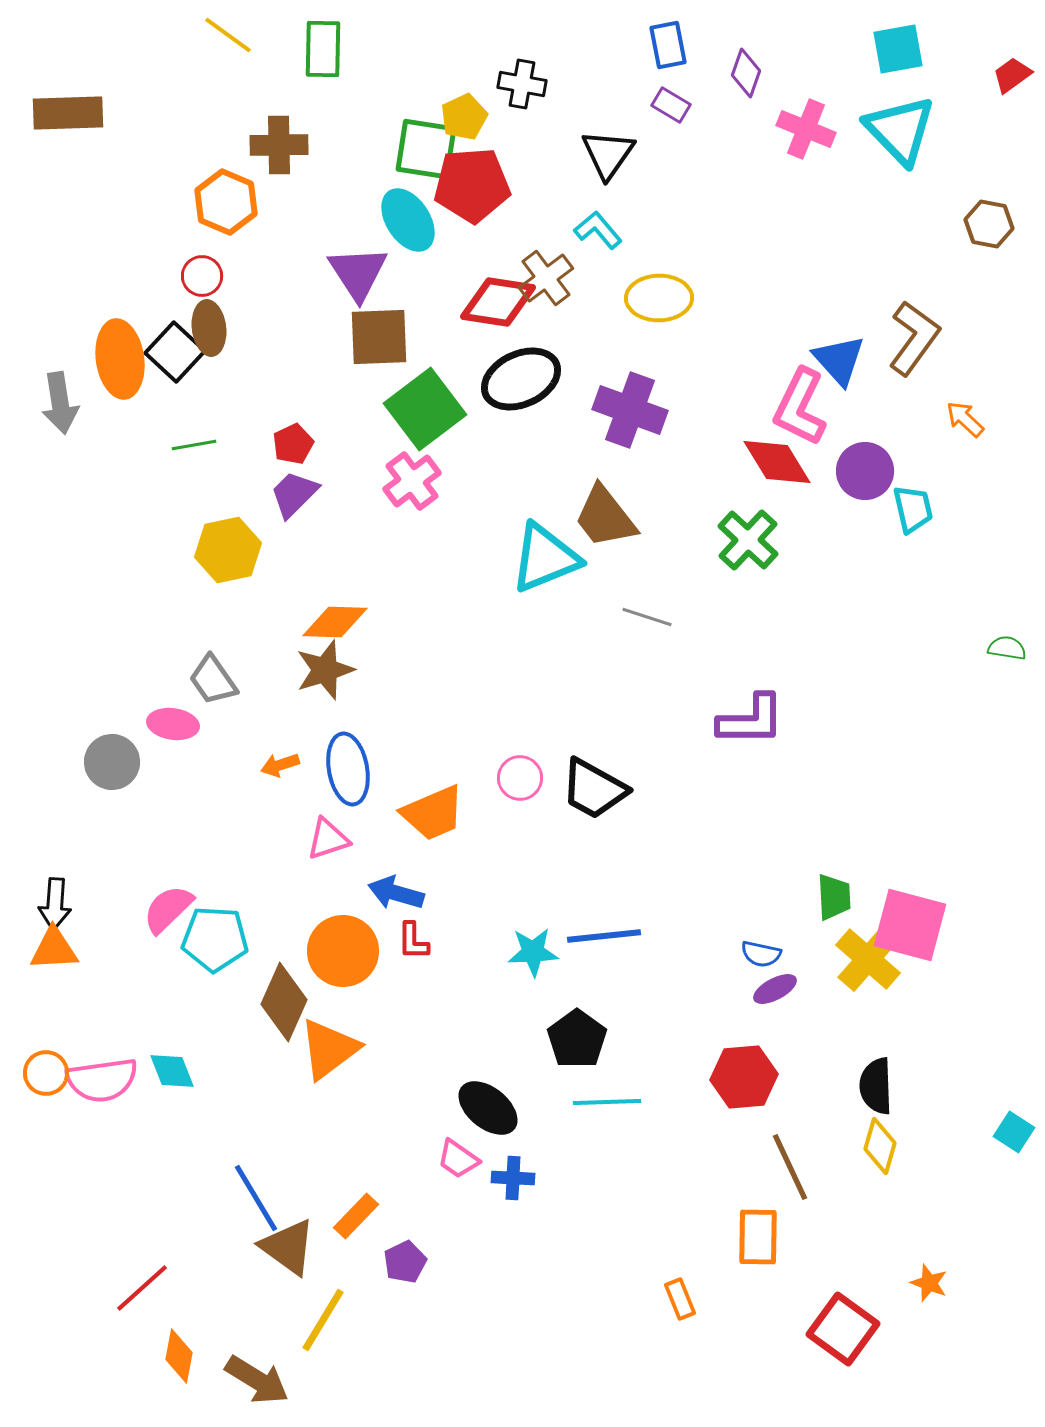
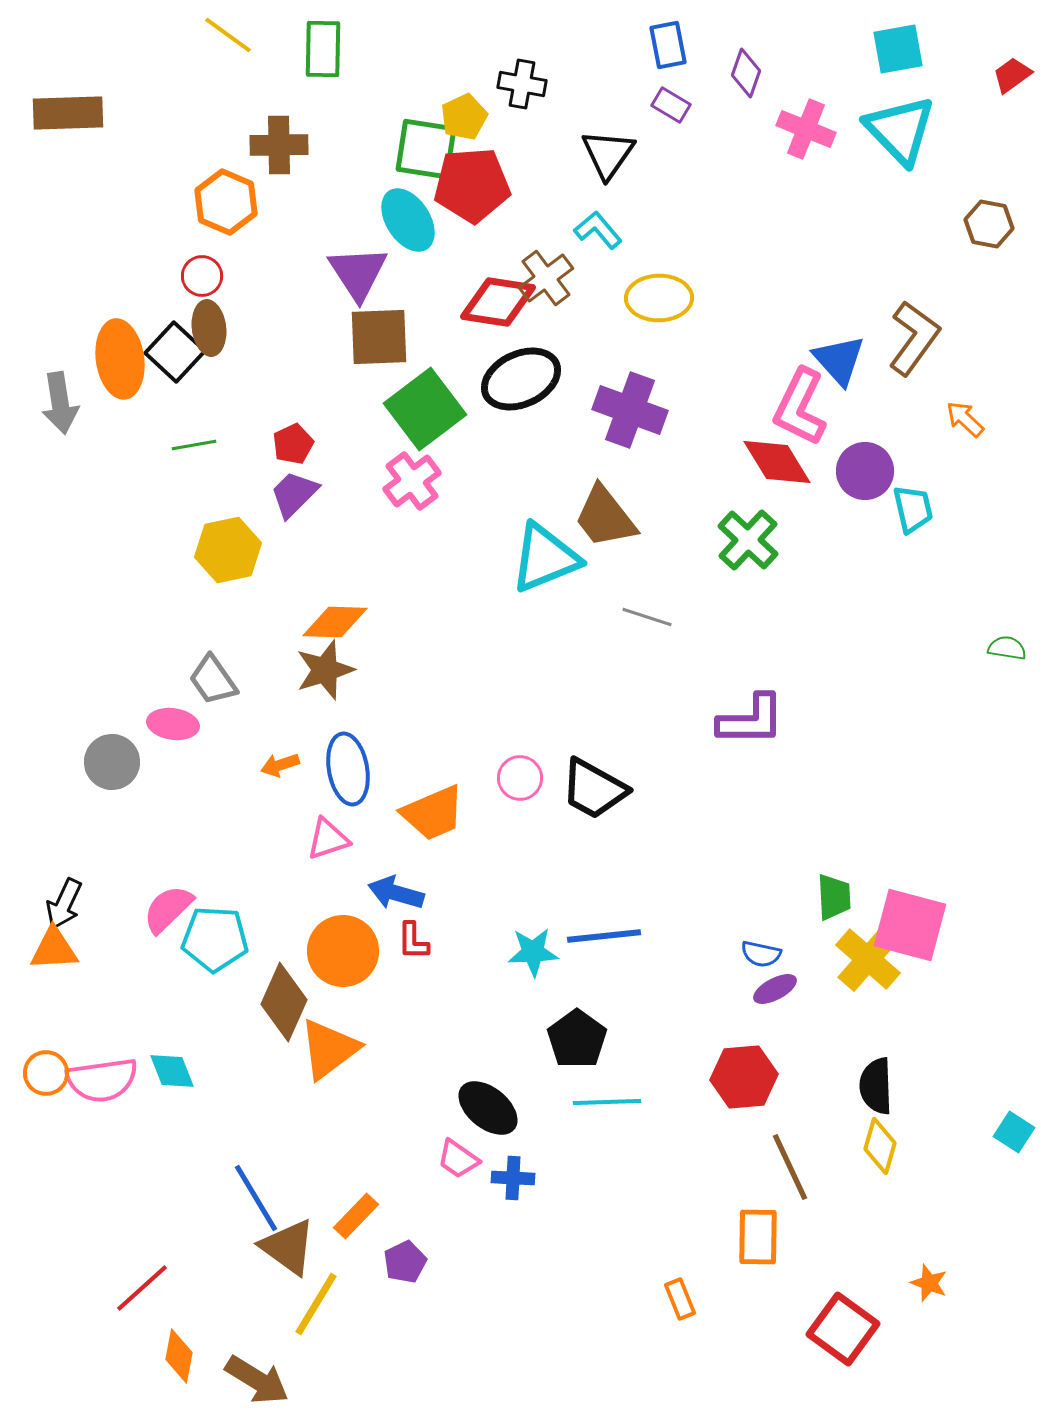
black arrow at (55, 904): moved 9 px right; rotated 21 degrees clockwise
yellow line at (323, 1320): moved 7 px left, 16 px up
